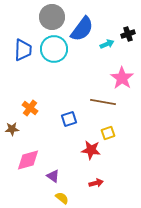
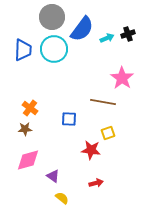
cyan arrow: moved 6 px up
blue square: rotated 21 degrees clockwise
brown star: moved 13 px right
